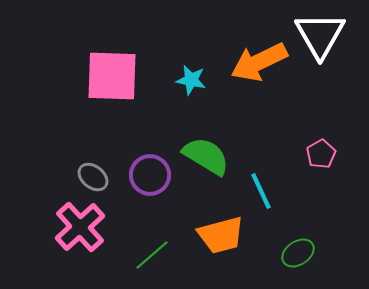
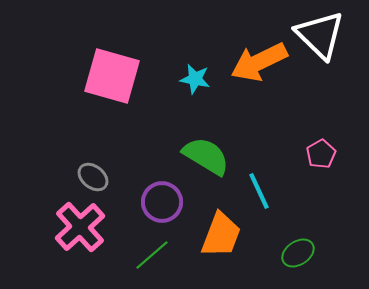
white triangle: rotated 16 degrees counterclockwise
pink square: rotated 14 degrees clockwise
cyan star: moved 4 px right, 1 px up
purple circle: moved 12 px right, 27 px down
cyan line: moved 2 px left
orange trapezoid: rotated 54 degrees counterclockwise
